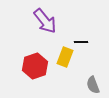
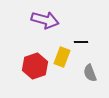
purple arrow: moved 1 px up; rotated 36 degrees counterclockwise
yellow rectangle: moved 3 px left
gray semicircle: moved 3 px left, 12 px up
